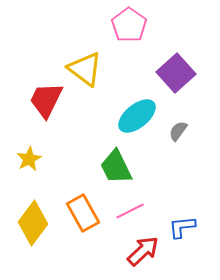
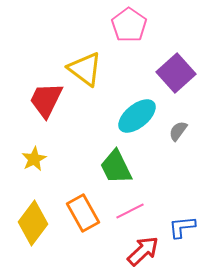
yellow star: moved 5 px right
